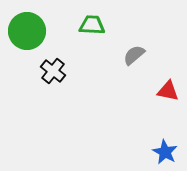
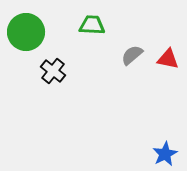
green circle: moved 1 px left, 1 px down
gray semicircle: moved 2 px left
red triangle: moved 32 px up
blue star: moved 2 px down; rotated 15 degrees clockwise
